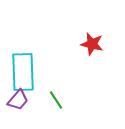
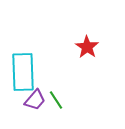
red star: moved 5 px left, 3 px down; rotated 20 degrees clockwise
purple trapezoid: moved 17 px right
